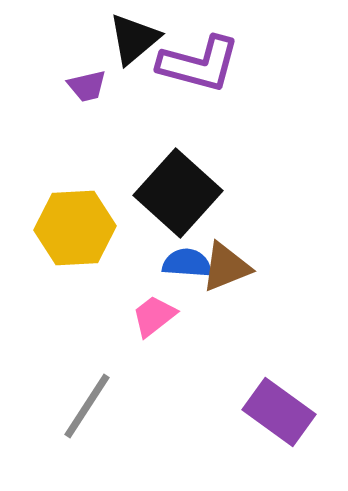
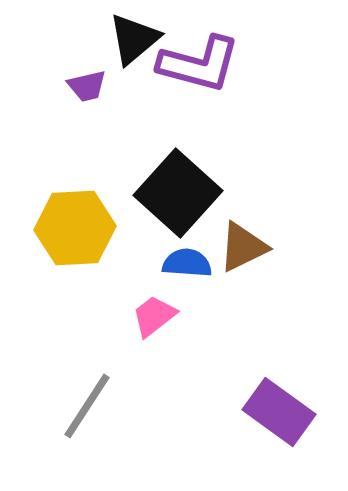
brown triangle: moved 17 px right, 20 px up; rotated 4 degrees counterclockwise
